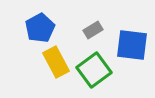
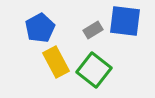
blue square: moved 7 px left, 24 px up
green square: rotated 16 degrees counterclockwise
